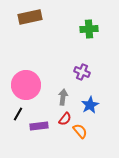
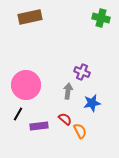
green cross: moved 12 px right, 11 px up; rotated 18 degrees clockwise
gray arrow: moved 5 px right, 6 px up
blue star: moved 2 px right, 2 px up; rotated 18 degrees clockwise
red semicircle: rotated 88 degrees counterclockwise
orange semicircle: rotated 14 degrees clockwise
